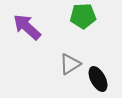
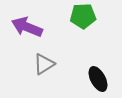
purple arrow: rotated 20 degrees counterclockwise
gray triangle: moved 26 px left
